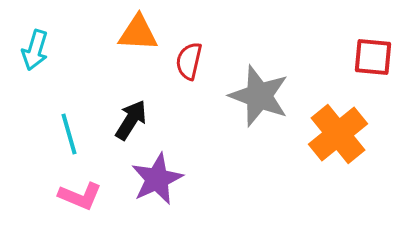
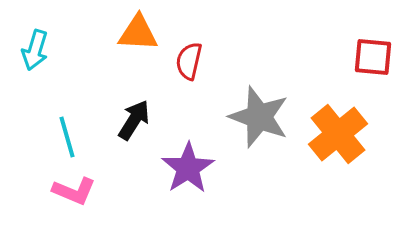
gray star: moved 21 px down
black arrow: moved 3 px right
cyan line: moved 2 px left, 3 px down
purple star: moved 31 px right, 11 px up; rotated 8 degrees counterclockwise
pink L-shape: moved 6 px left, 5 px up
